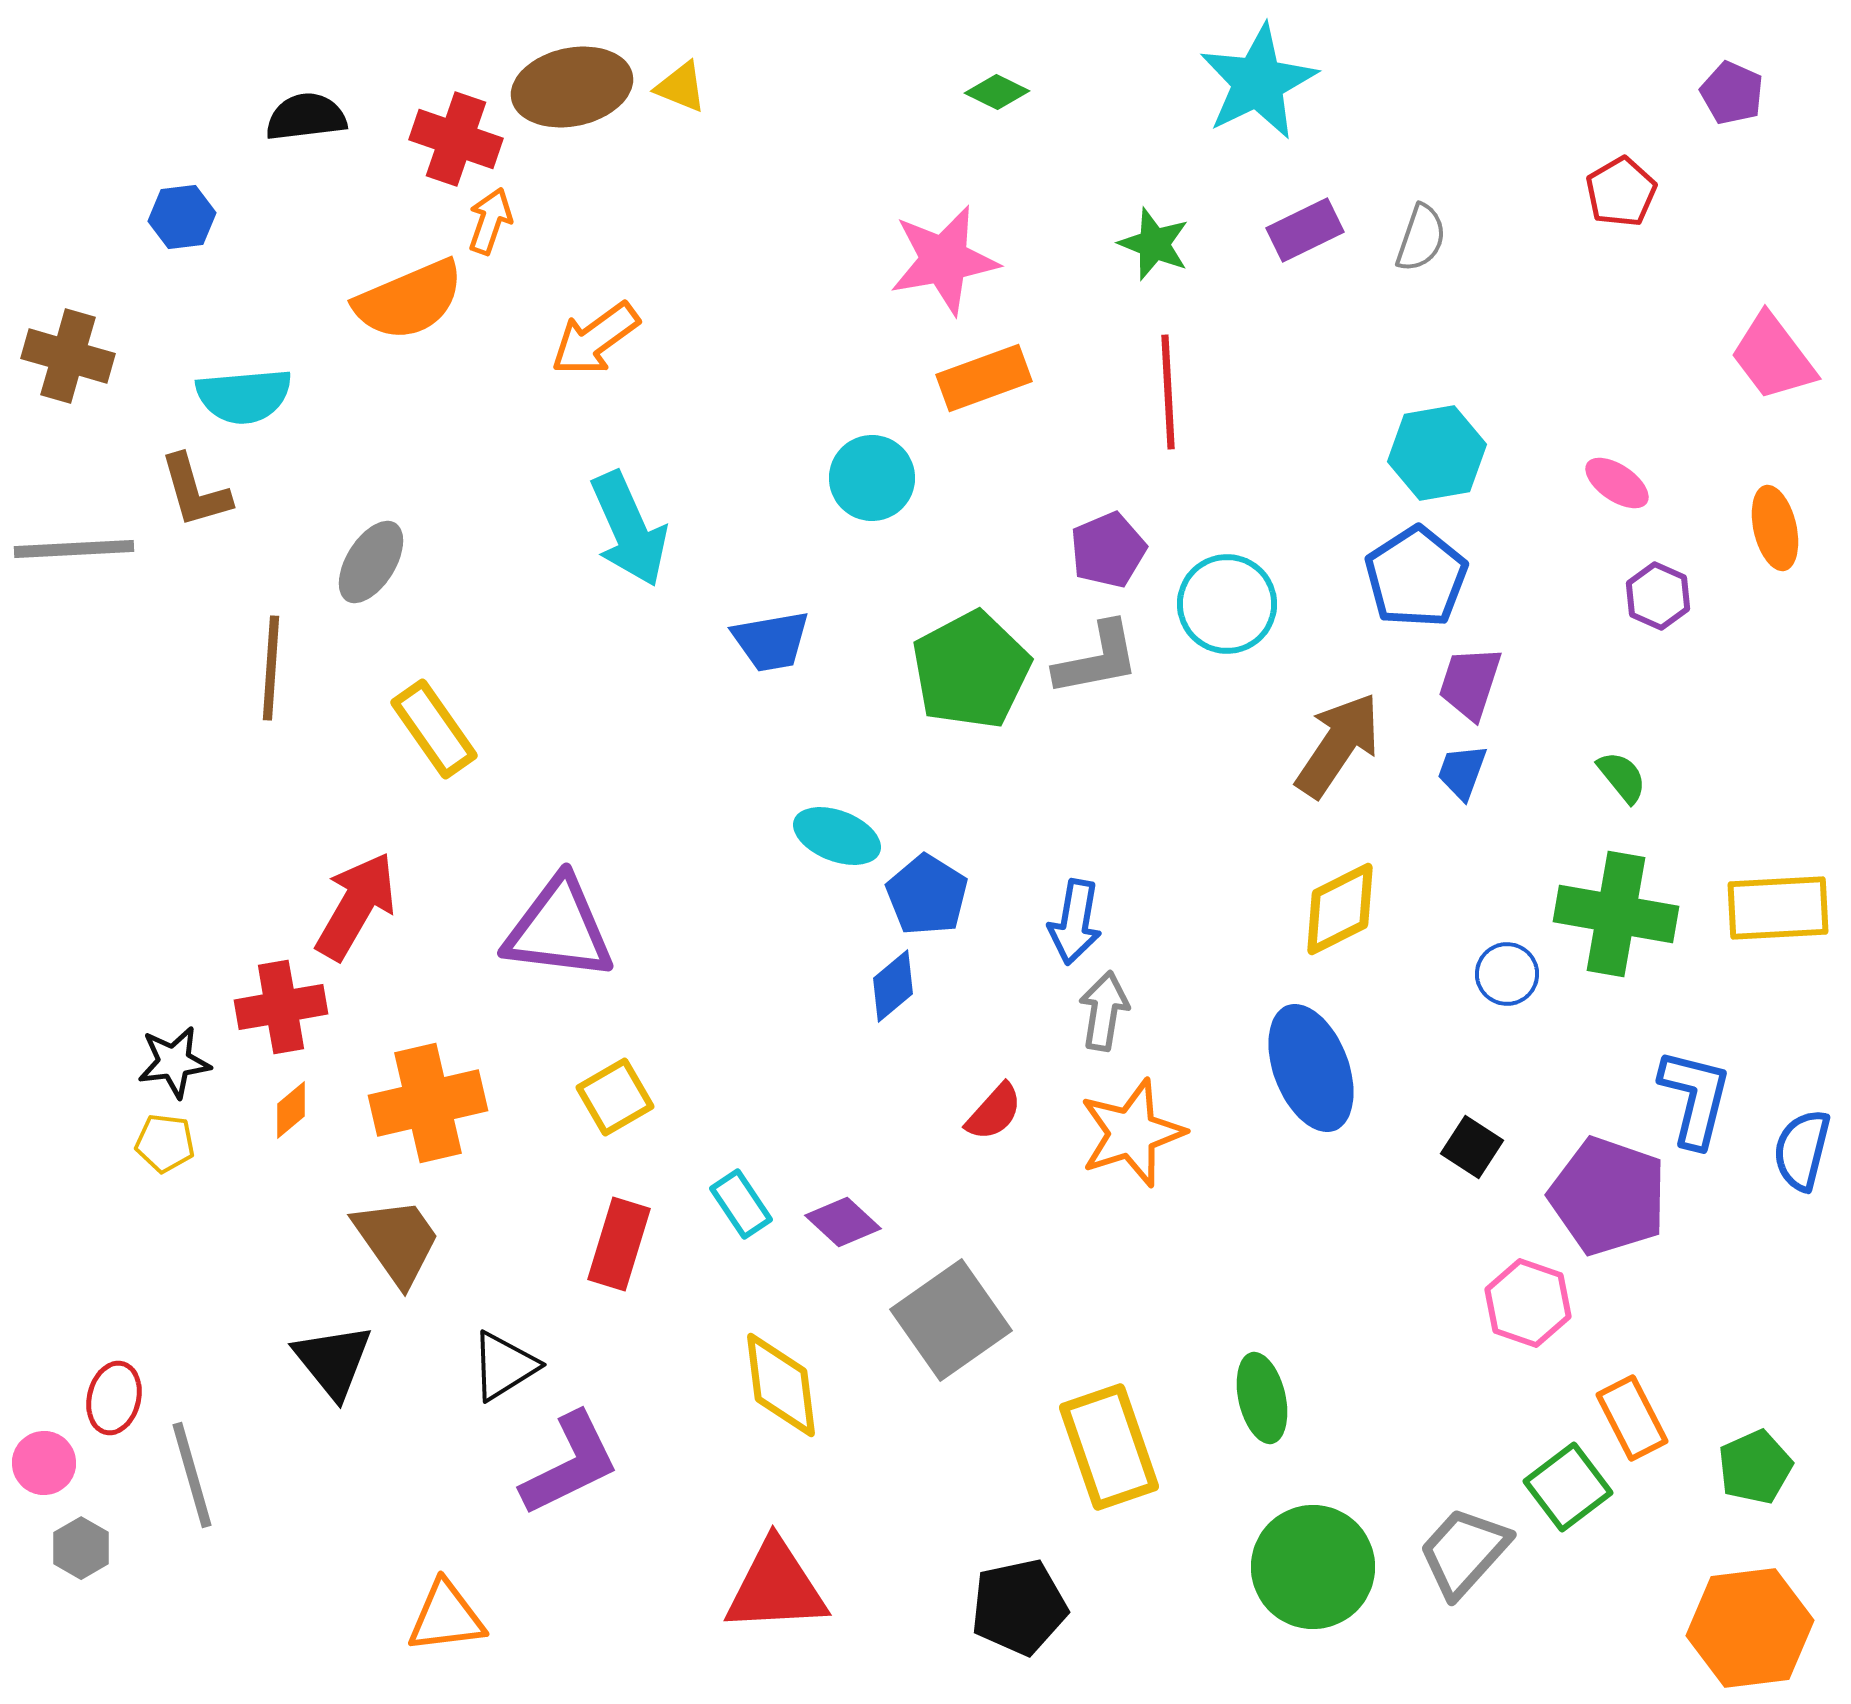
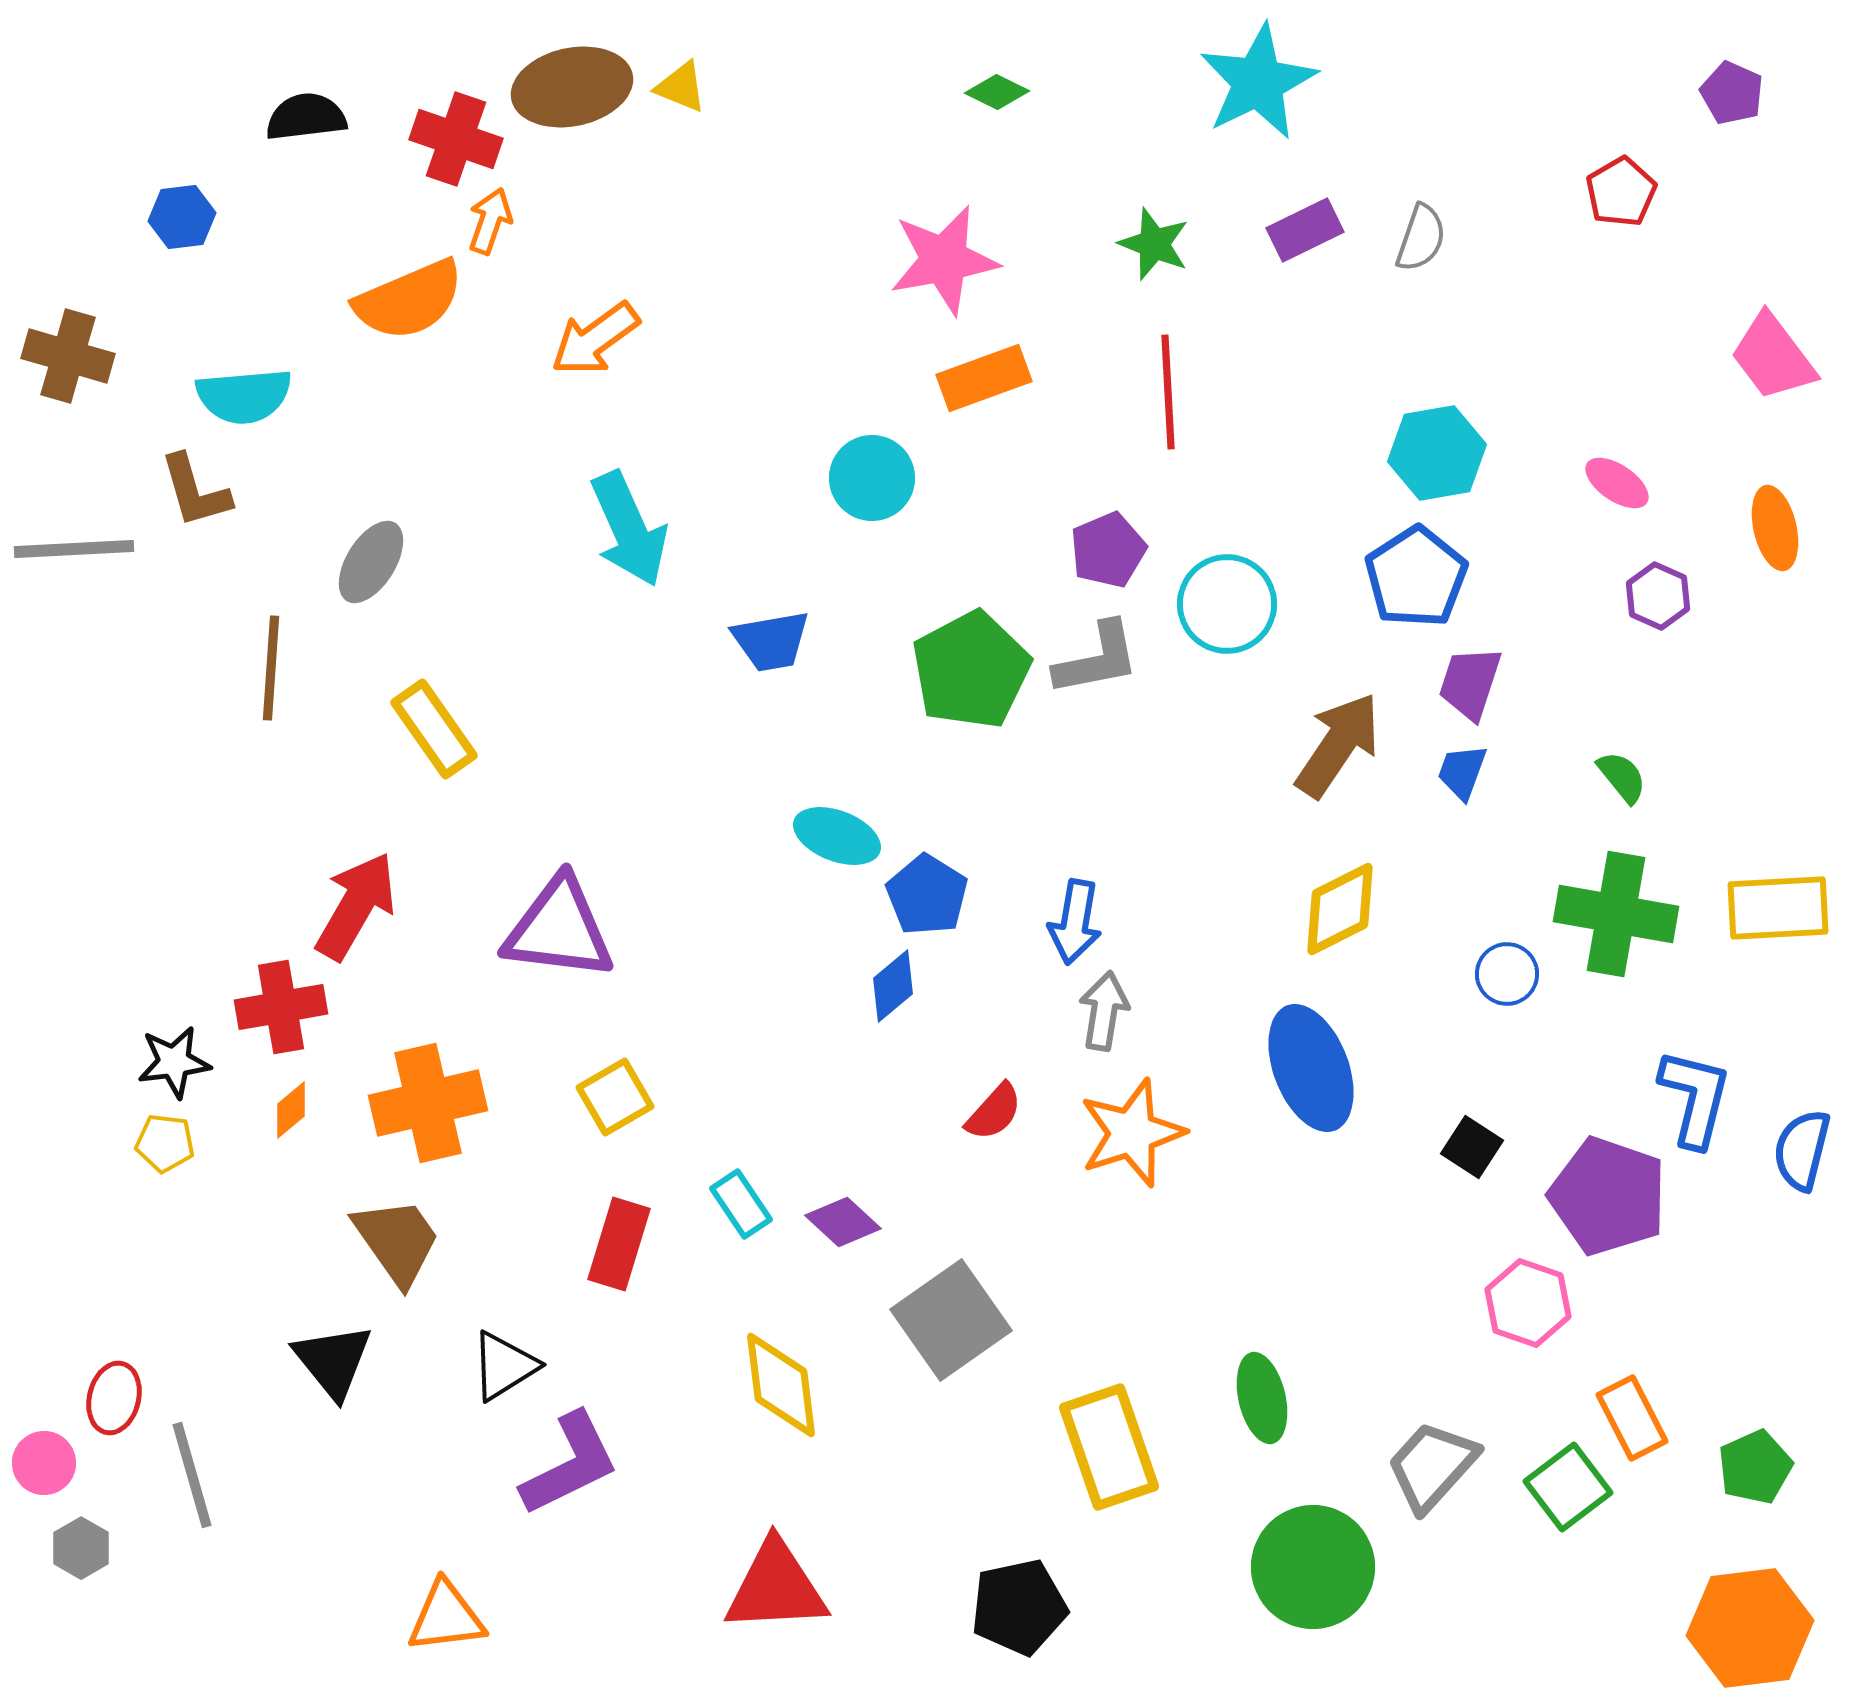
gray trapezoid at (1464, 1552): moved 32 px left, 86 px up
